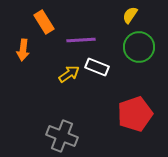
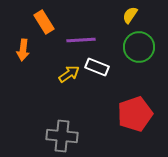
gray cross: rotated 16 degrees counterclockwise
